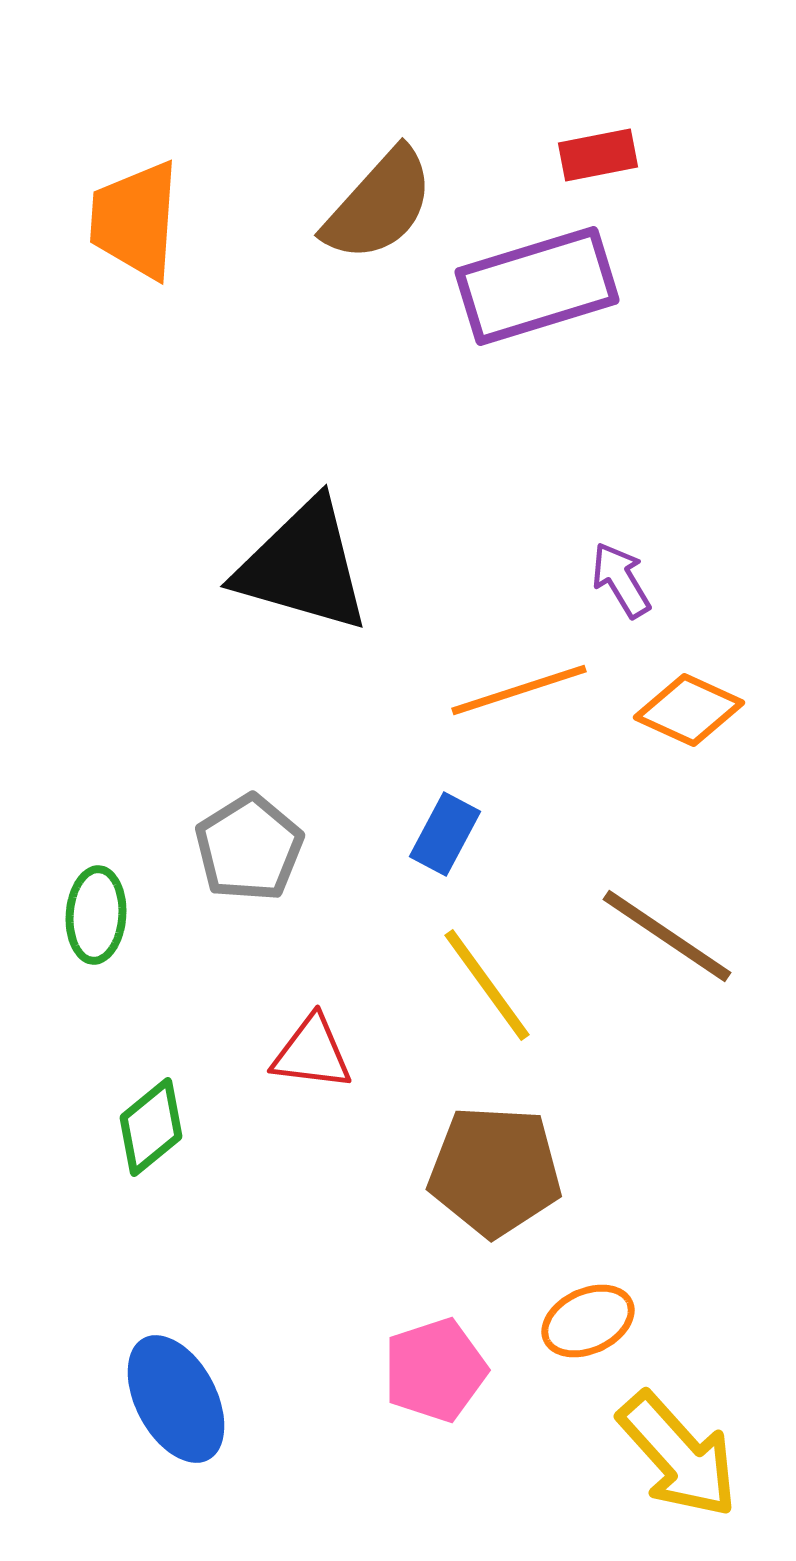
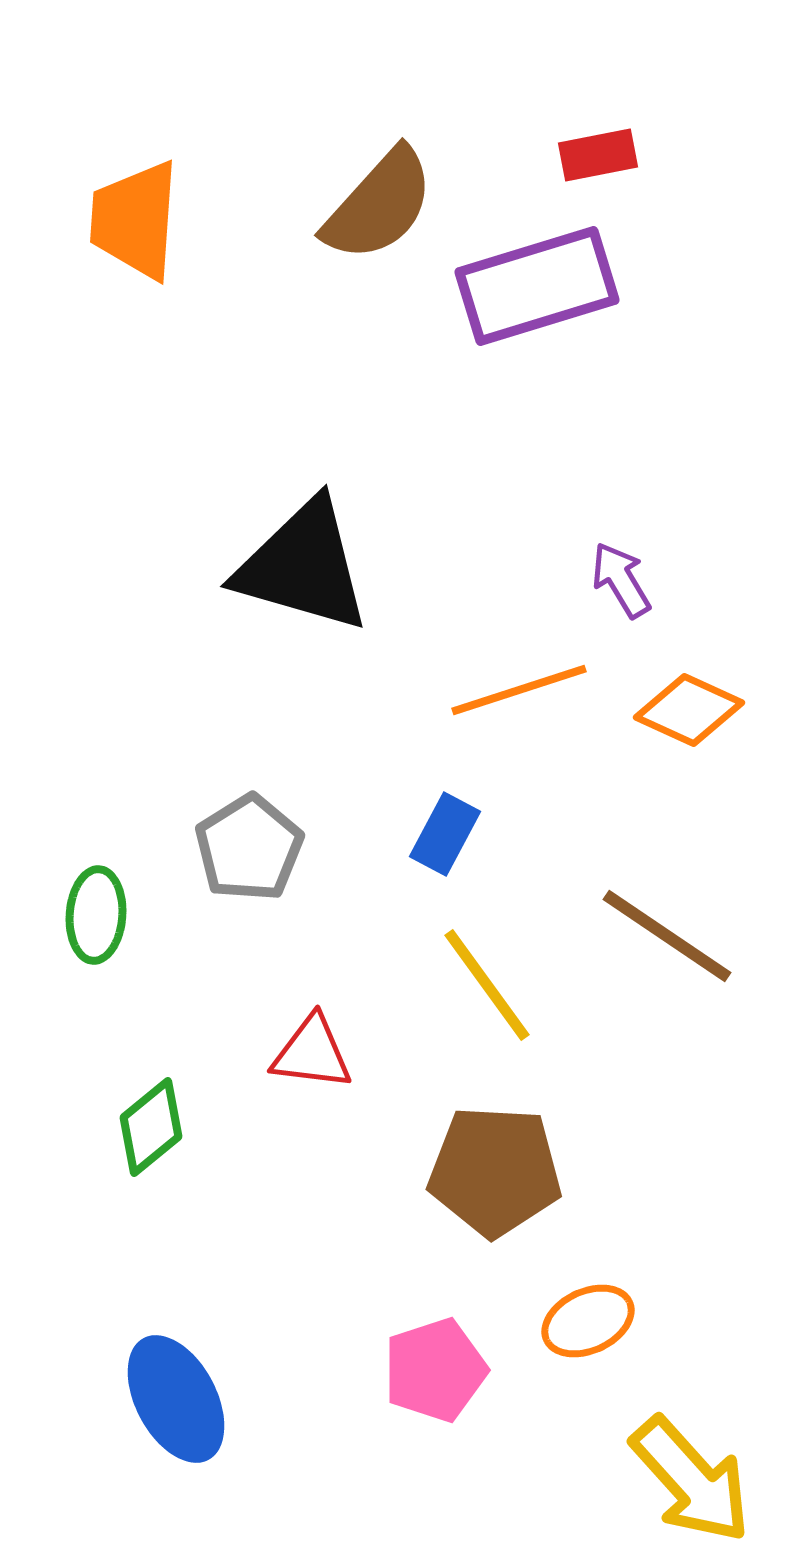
yellow arrow: moved 13 px right, 25 px down
